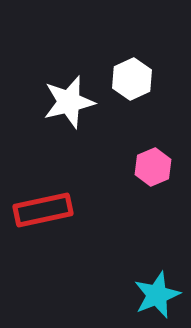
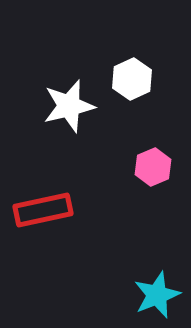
white star: moved 4 px down
